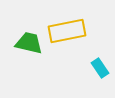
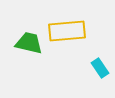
yellow rectangle: rotated 6 degrees clockwise
